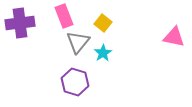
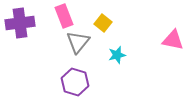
pink triangle: moved 1 px left, 3 px down
cyan star: moved 14 px right, 2 px down; rotated 18 degrees clockwise
